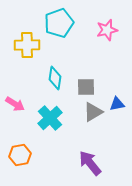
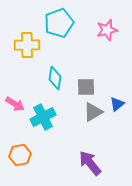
blue triangle: rotated 28 degrees counterclockwise
cyan cross: moved 7 px left, 1 px up; rotated 15 degrees clockwise
